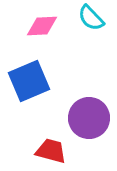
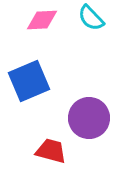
pink diamond: moved 6 px up
